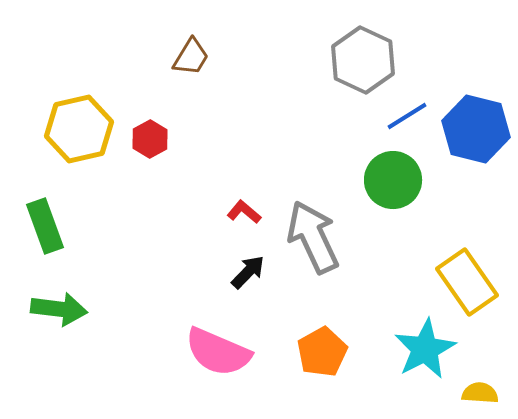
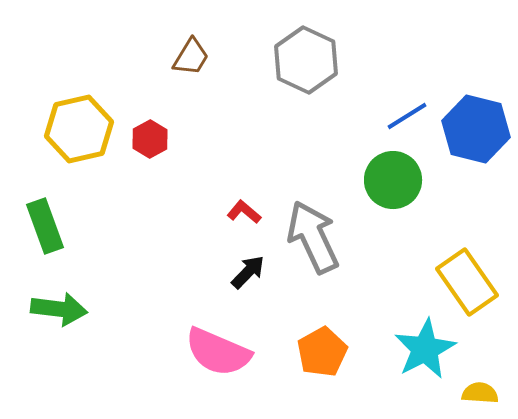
gray hexagon: moved 57 px left
